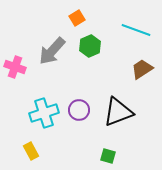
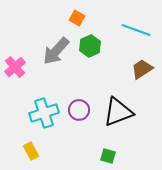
orange square: rotated 28 degrees counterclockwise
gray arrow: moved 4 px right
pink cross: rotated 30 degrees clockwise
